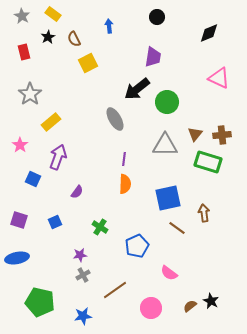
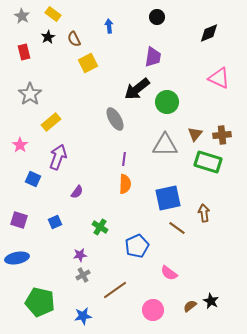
pink circle at (151, 308): moved 2 px right, 2 px down
